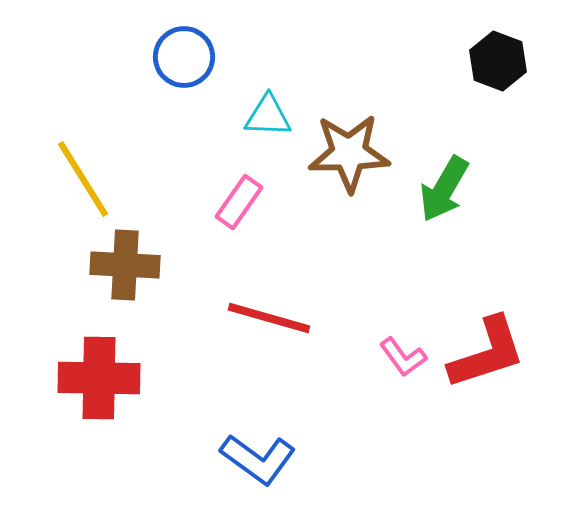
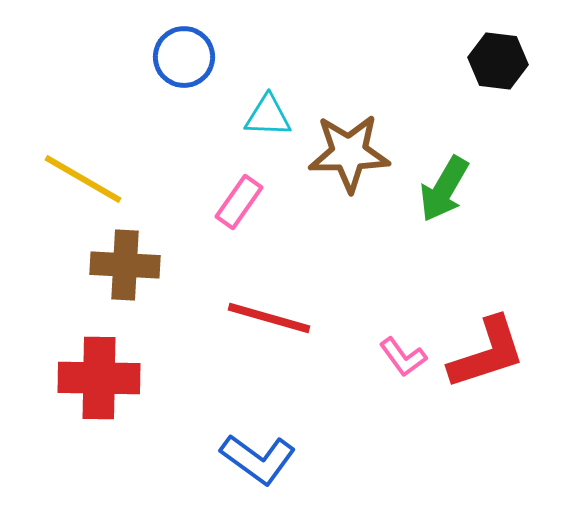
black hexagon: rotated 14 degrees counterclockwise
yellow line: rotated 28 degrees counterclockwise
